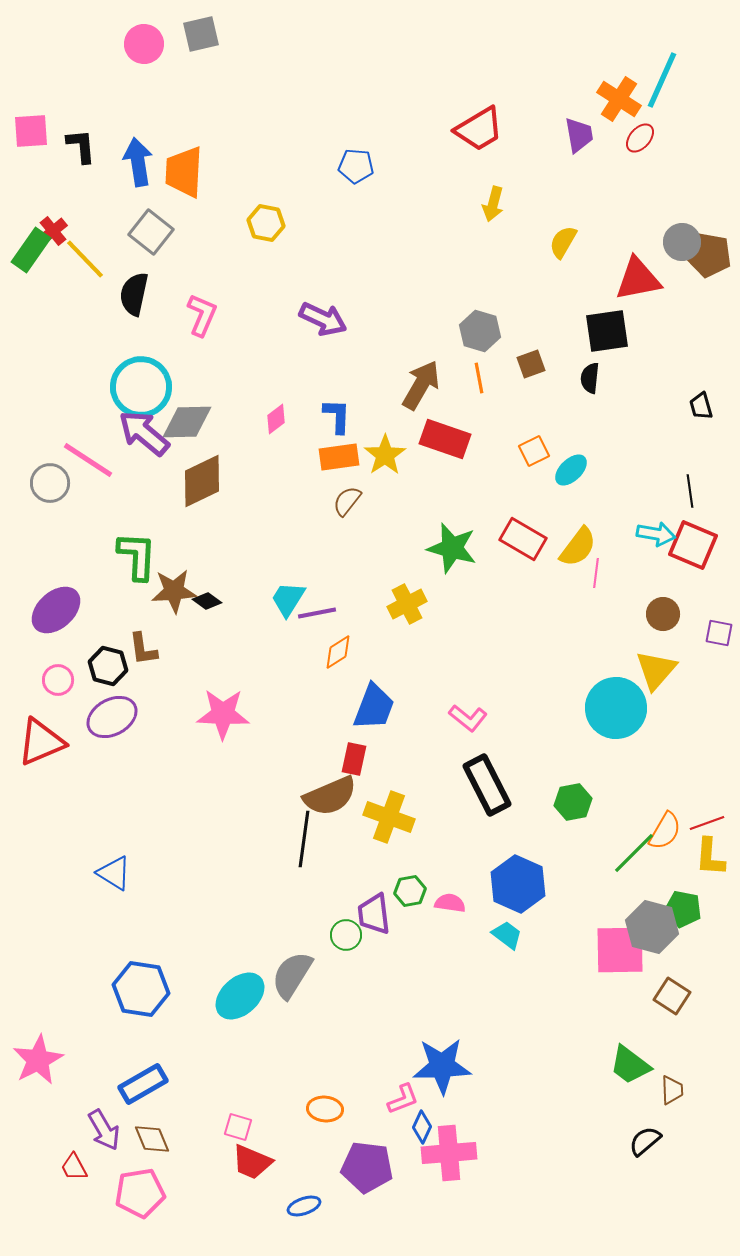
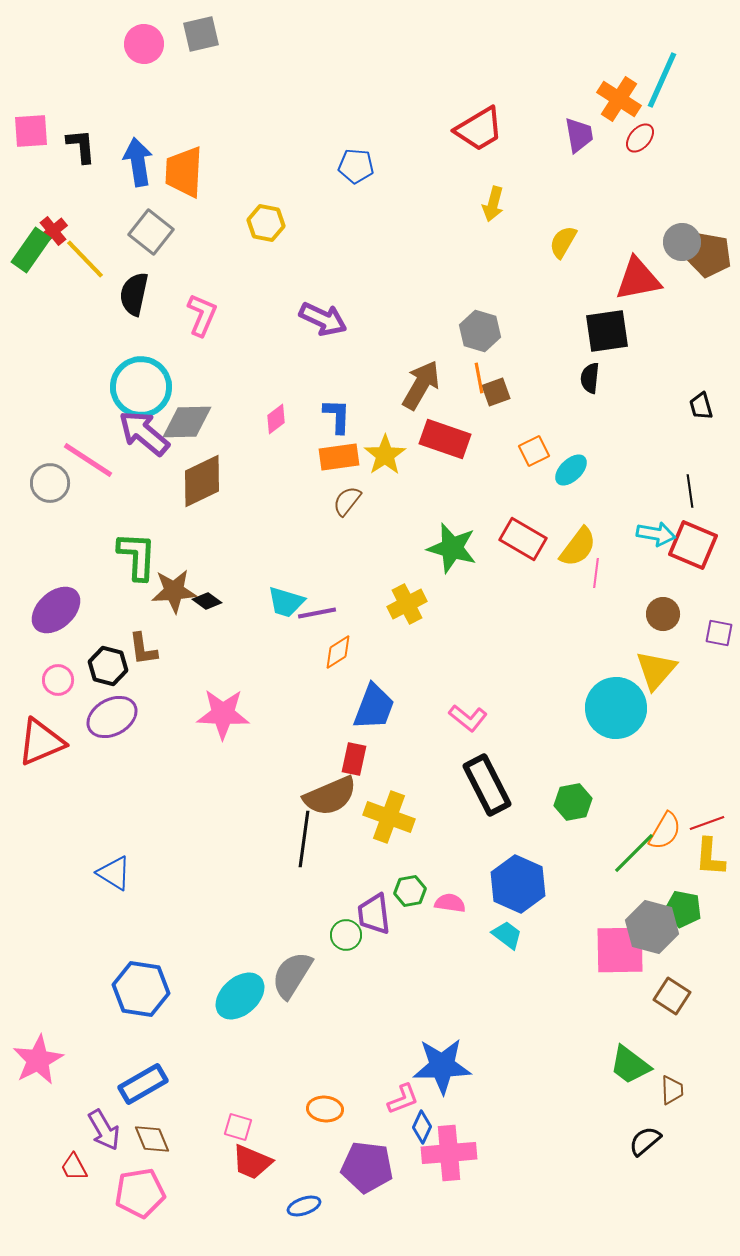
brown square at (531, 364): moved 35 px left, 28 px down
cyan trapezoid at (288, 599): moved 2 px left, 3 px down; rotated 105 degrees counterclockwise
